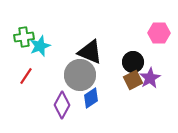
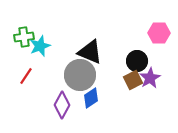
black circle: moved 4 px right, 1 px up
